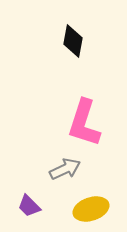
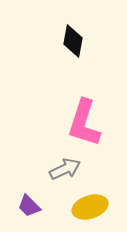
yellow ellipse: moved 1 px left, 2 px up
